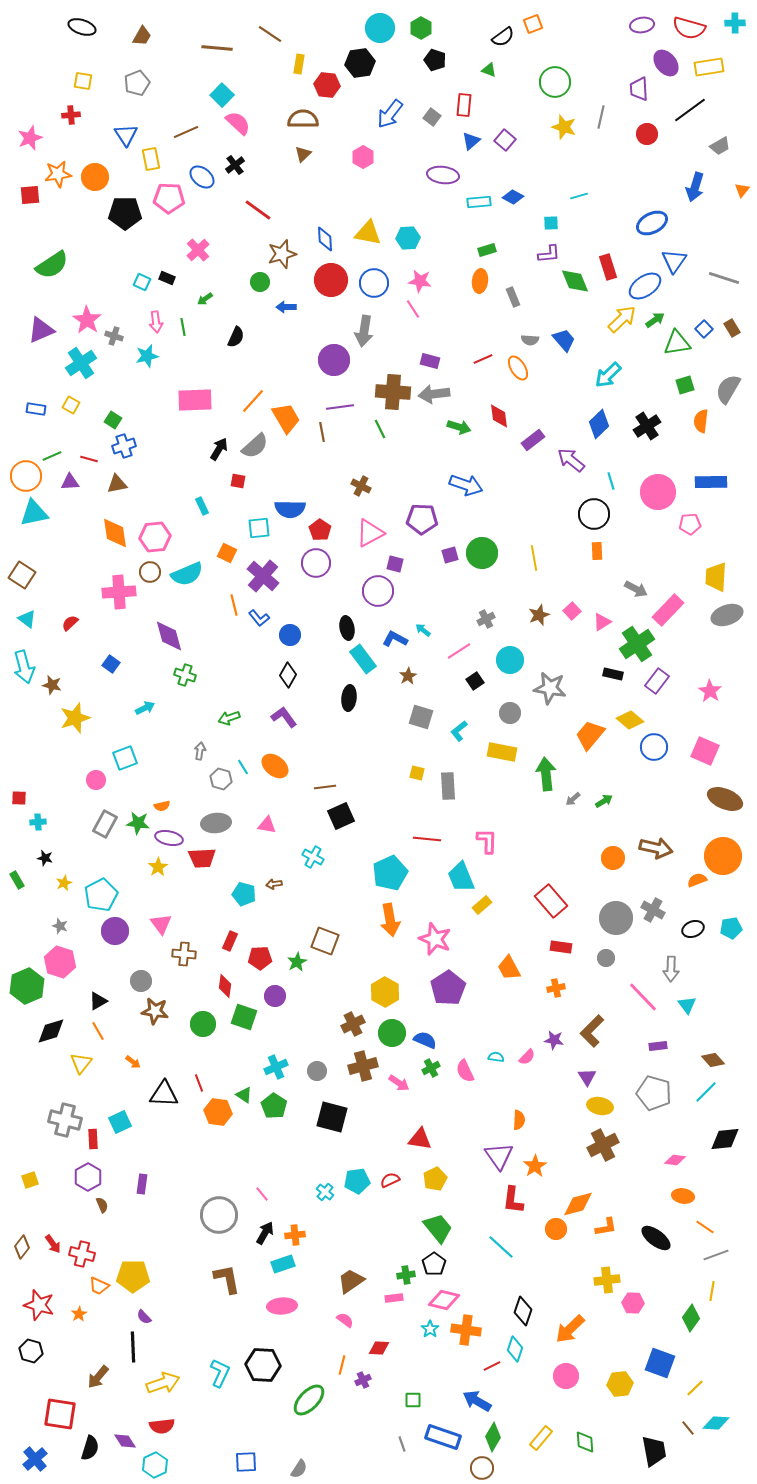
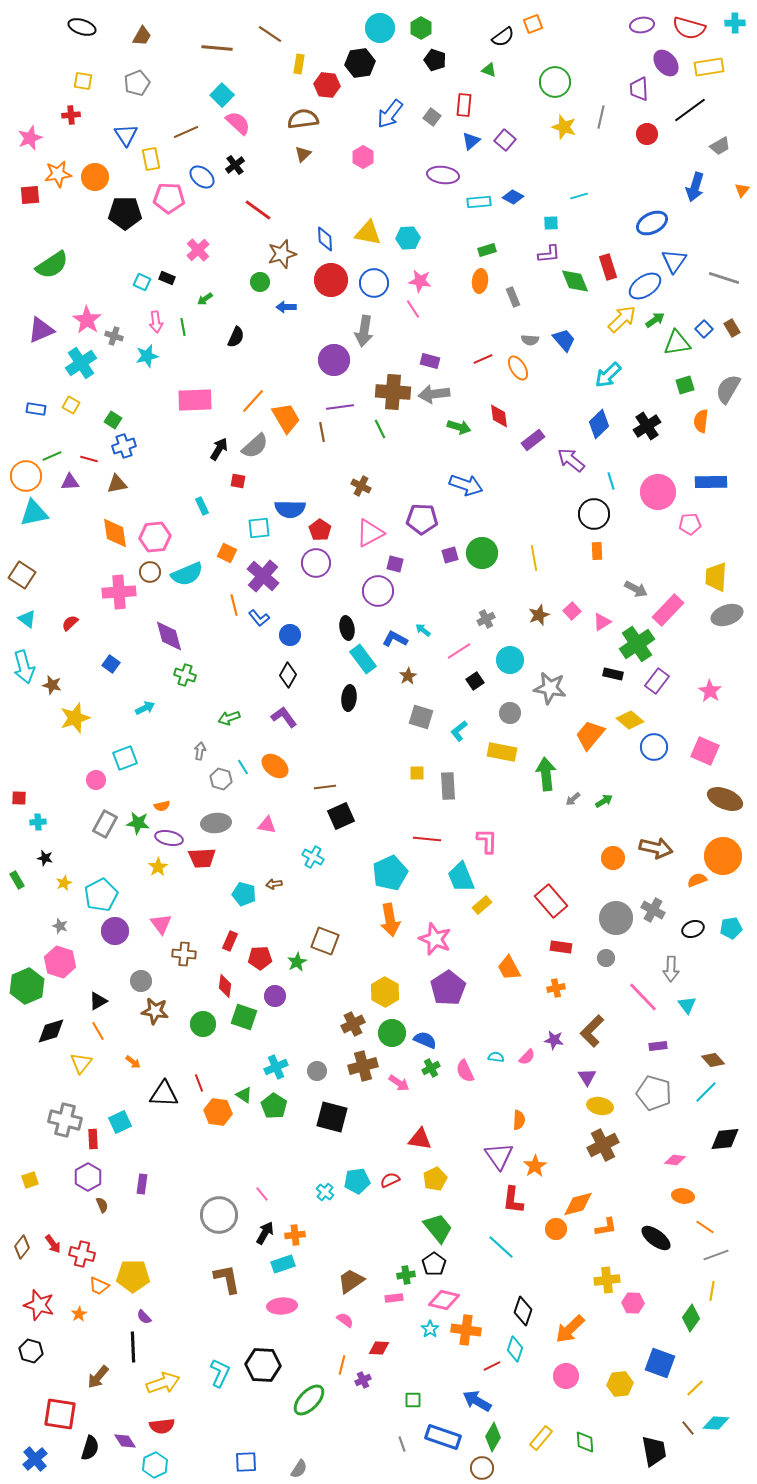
brown semicircle at (303, 119): rotated 8 degrees counterclockwise
yellow square at (417, 773): rotated 14 degrees counterclockwise
